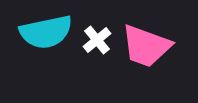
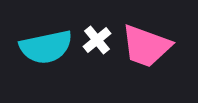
cyan semicircle: moved 15 px down
